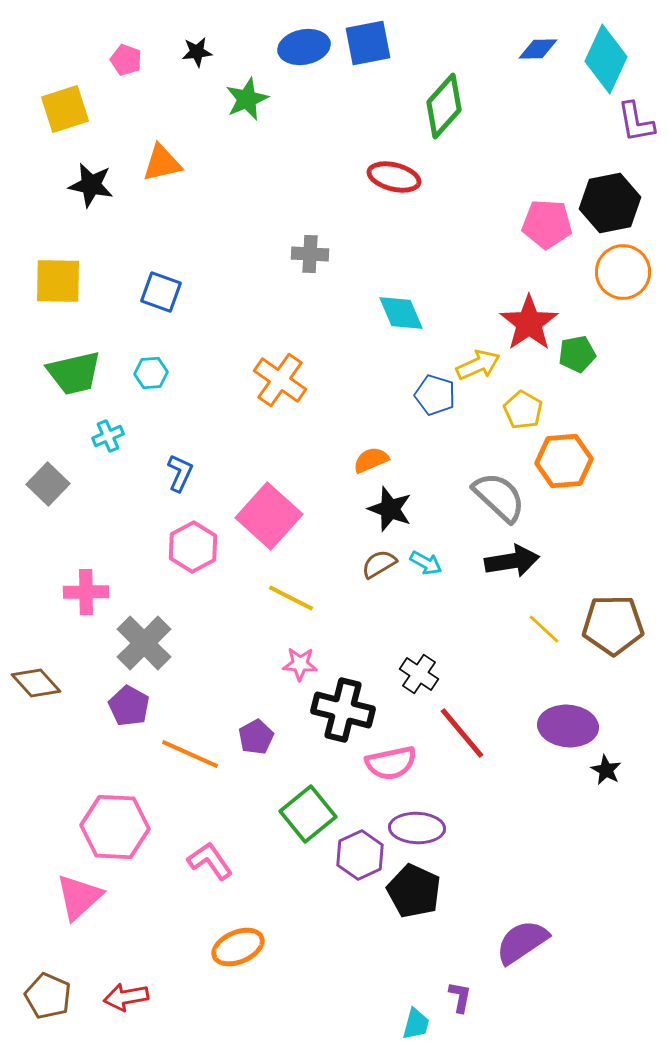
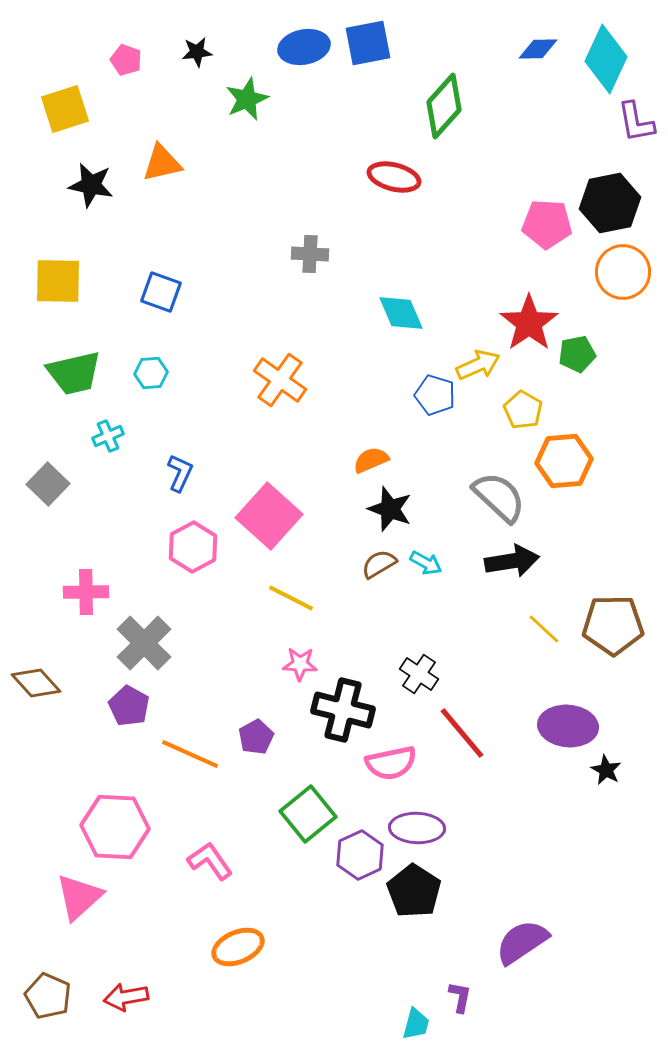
black pentagon at (414, 891): rotated 8 degrees clockwise
